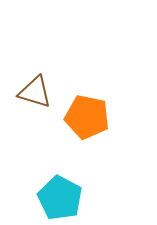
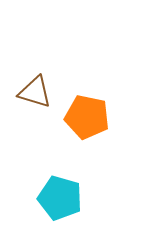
cyan pentagon: rotated 12 degrees counterclockwise
